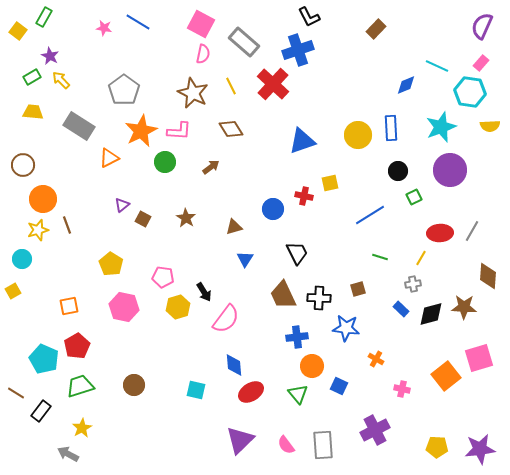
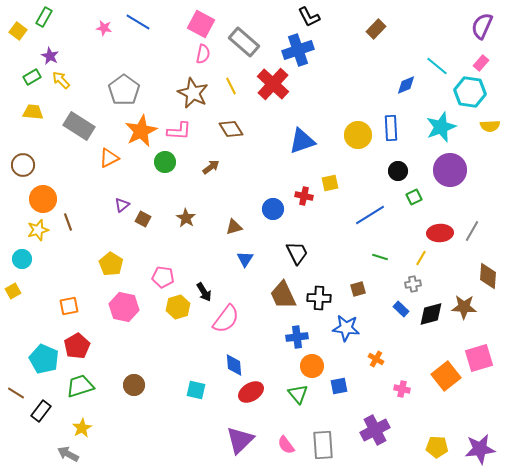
cyan line at (437, 66): rotated 15 degrees clockwise
brown line at (67, 225): moved 1 px right, 3 px up
blue square at (339, 386): rotated 36 degrees counterclockwise
